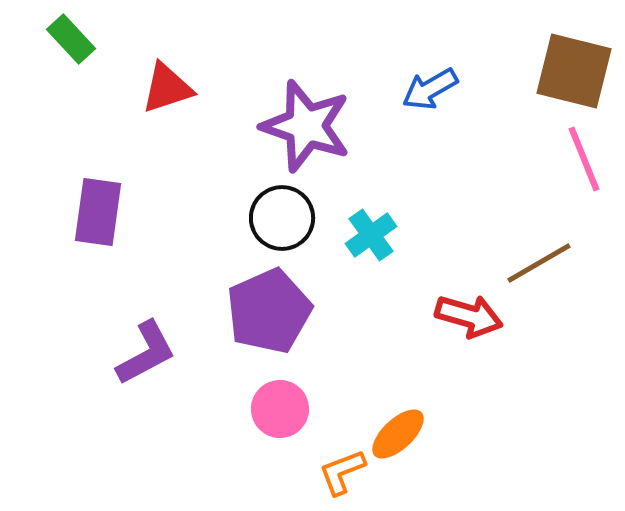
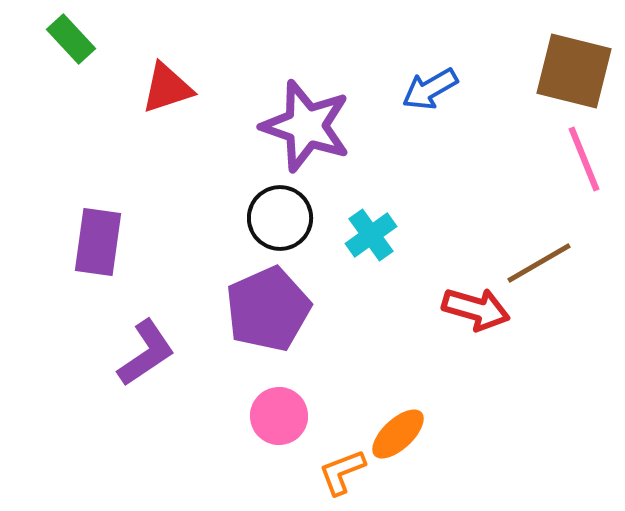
purple rectangle: moved 30 px down
black circle: moved 2 px left
purple pentagon: moved 1 px left, 2 px up
red arrow: moved 7 px right, 7 px up
purple L-shape: rotated 6 degrees counterclockwise
pink circle: moved 1 px left, 7 px down
